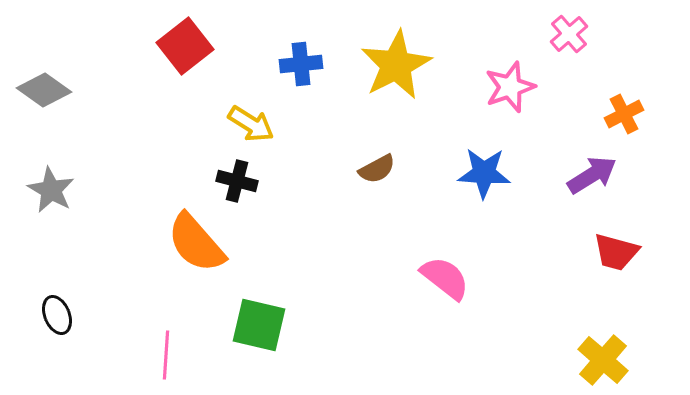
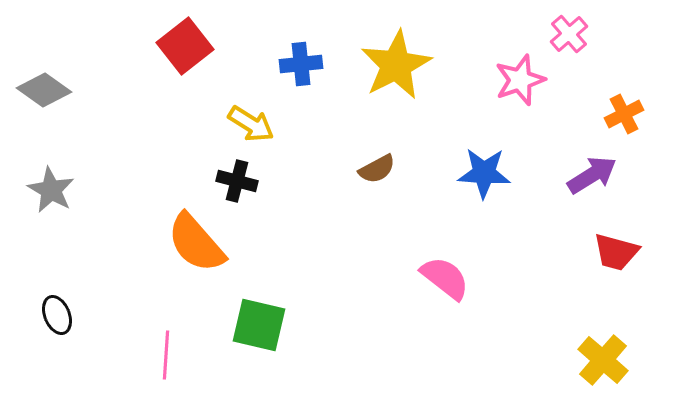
pink star: moved 10 px right, 7 px up
